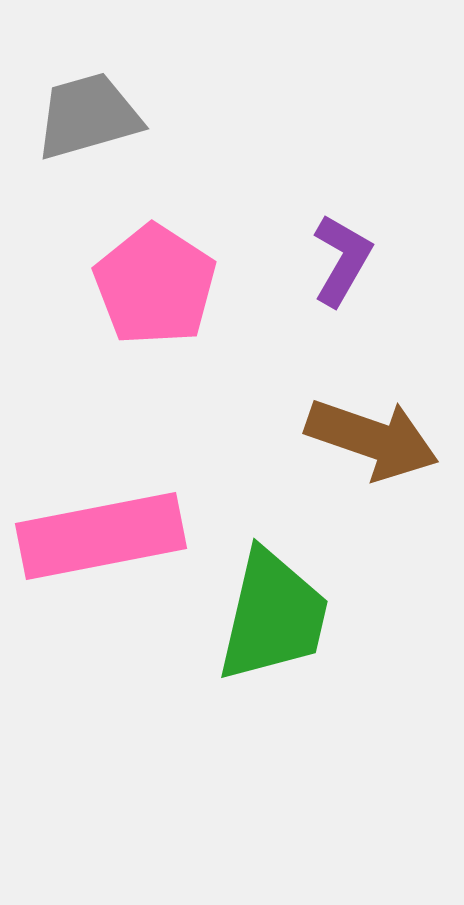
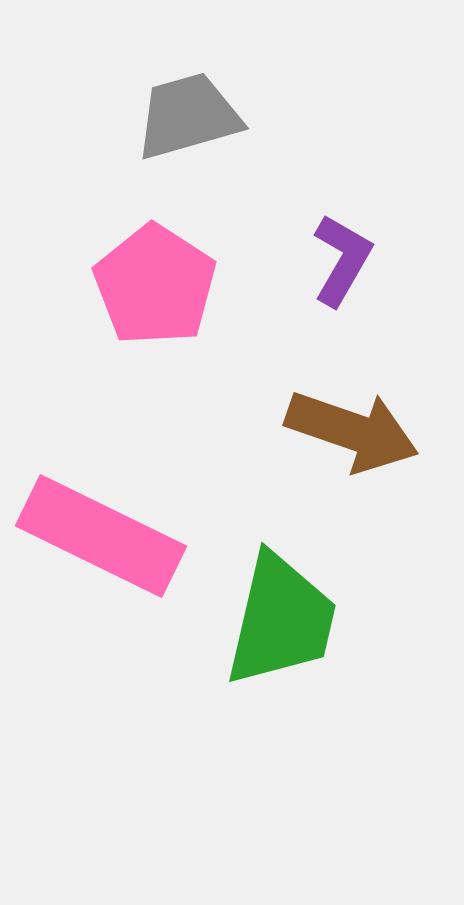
gray trapezoid: moved 100 px right
brown arrow: moved 20 px left, 8 px up
pink rectangle: rotated 37 degrees clockwise
green trapezoid: moved 8 px right, 4 px down
